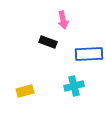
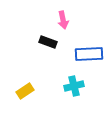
yellow rectangle: rotated 18 degrees counterclockwise
